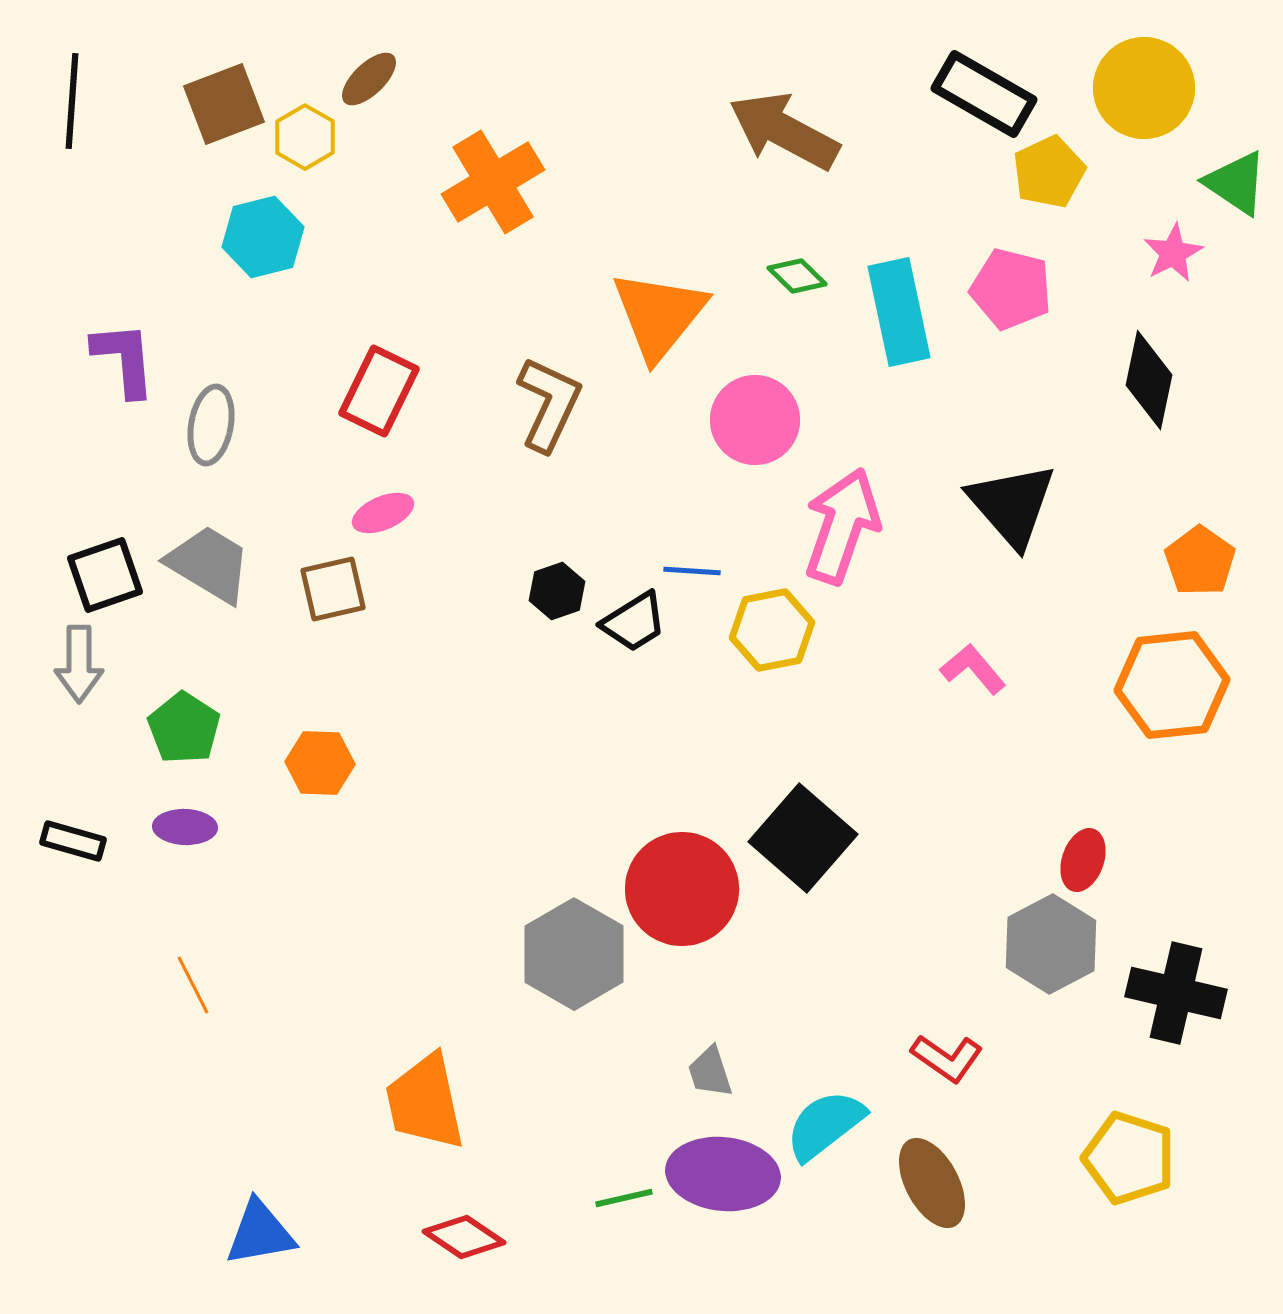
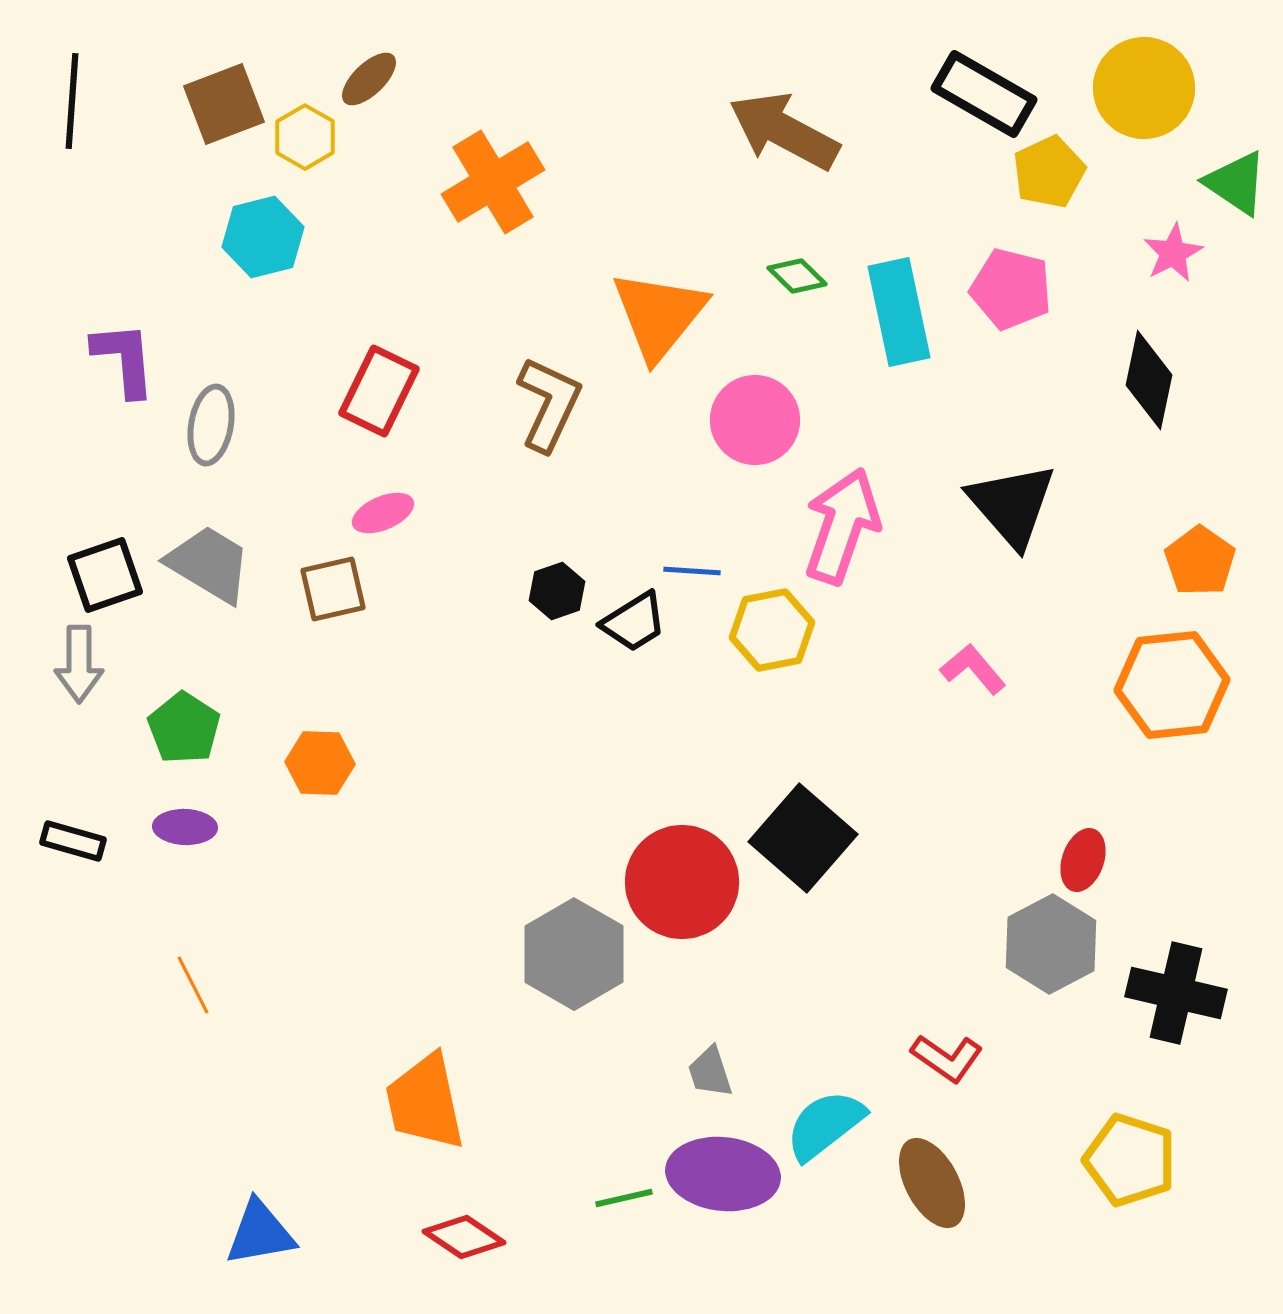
red circle at (682, 889): moved 7 px up
yellow pentagon at (1129, 1158): moved 1 px right, 2 px down
